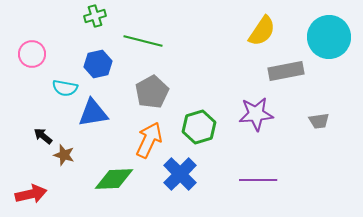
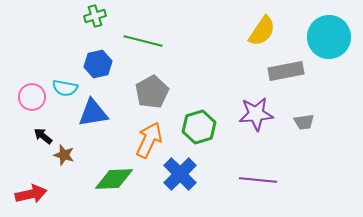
pink circle: moved 43 px down
gray trapezoid: moved 15 px left, 1 px down
purple line: rotated 6 degrees clockwise
